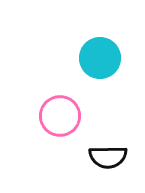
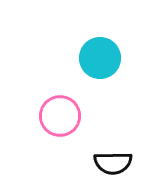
black semicircle: moved 5 px right, 6 px down
